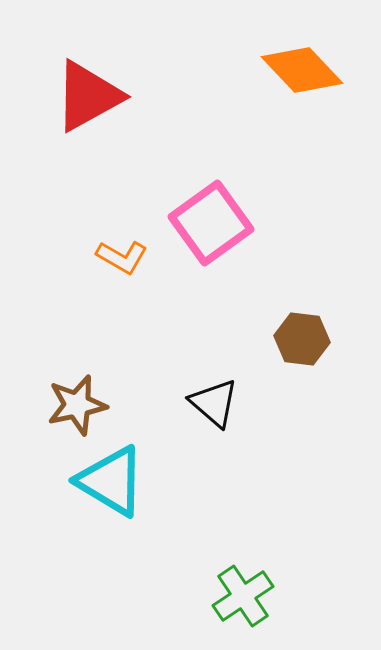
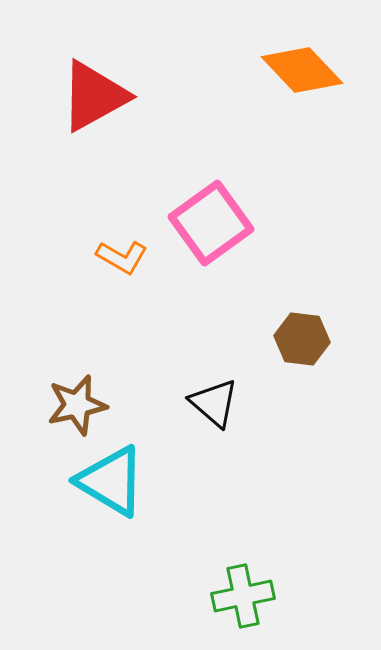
red triangle: moved 6 px right
green cross: rotated 22 degrees clockwise
